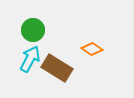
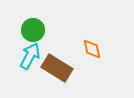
orange diamond: rotated 45 degrees clockwise
cyan arrow: moved 3 px up
